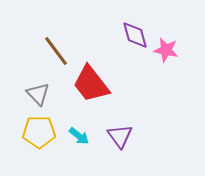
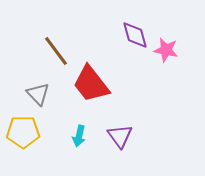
yellow pentagon: moved 16 px left
cyan arrow: rotated 65 degrees clockwise
